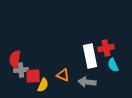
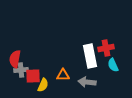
orange triangle: rotated 24 degrees counterclockwise
